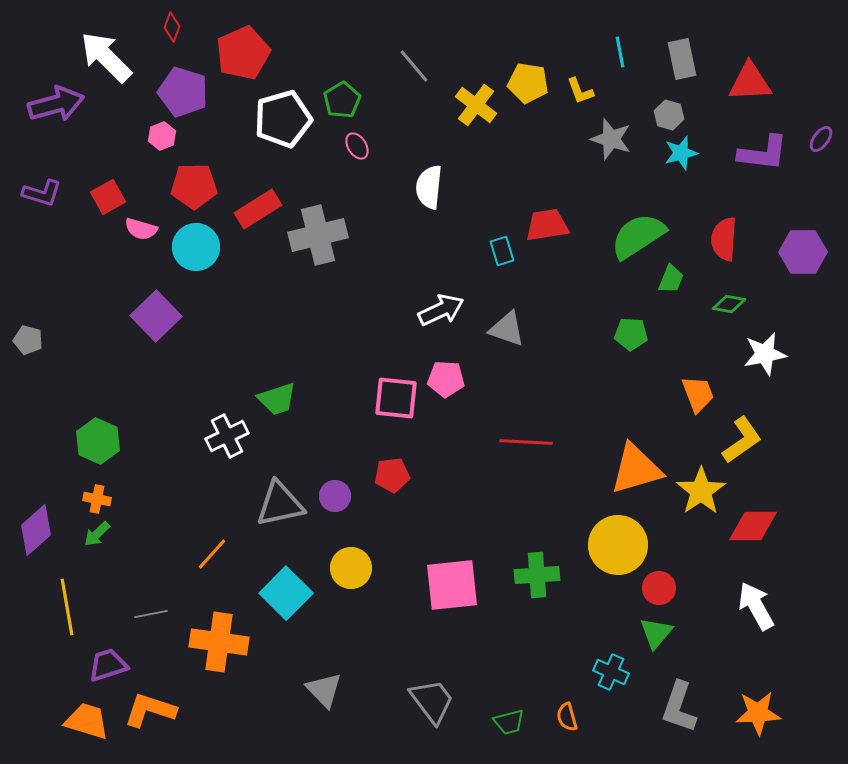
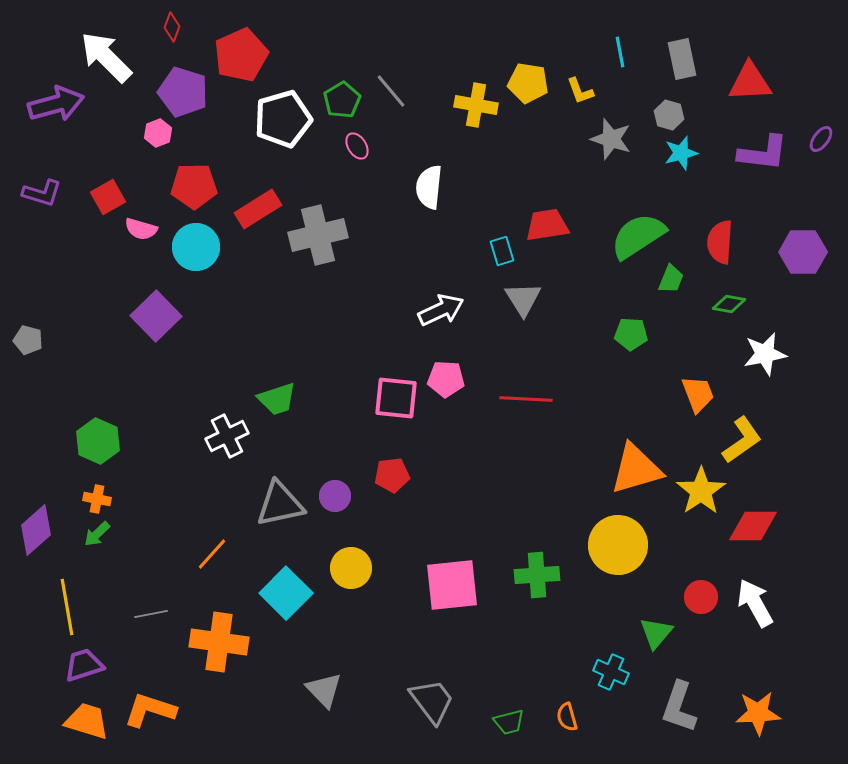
red pentagon at (243, 53): moved 2 px left, 2 px down
gray line at (414, 66): moved 23 px left, 25 px down
yellow cross at (476, 105): rotated 27 degrees counterclockwise
pink hexagon at (162, 136): moved 4 px left, 3 px up
red semicircle at (724, 239): moved 4 px left, 3 px down
gray triangle at (507, 329): moved 16 px right, 30 px up; rotated 39 degrees clockwise
red line at (526, 442): moved 43 px up
red circle at (659, 588): moved 42 px right, 9 px down
white arrow at (756, 606): moved 1 px left, 3 px up
purple trapezoid at (108, 665): moved 24 px left
